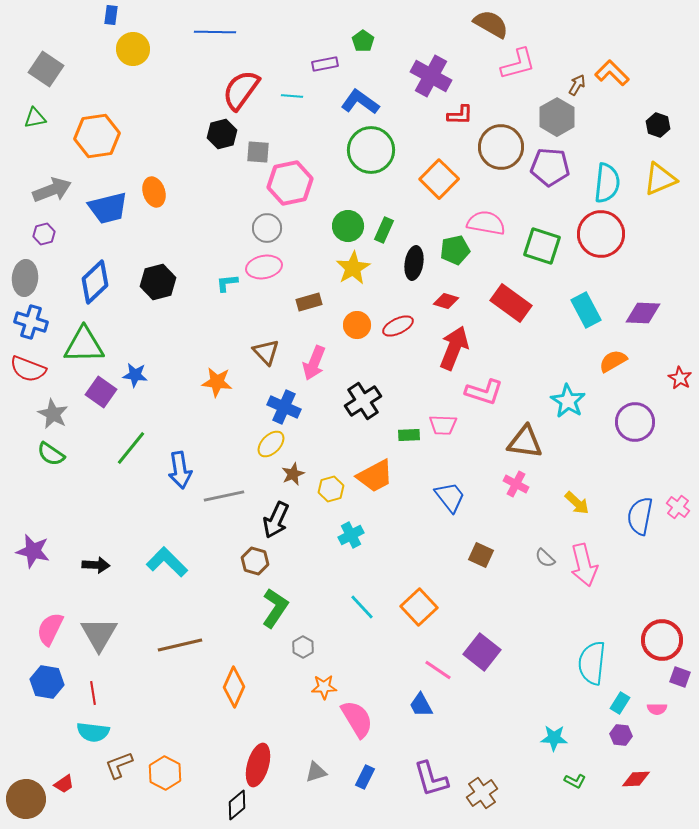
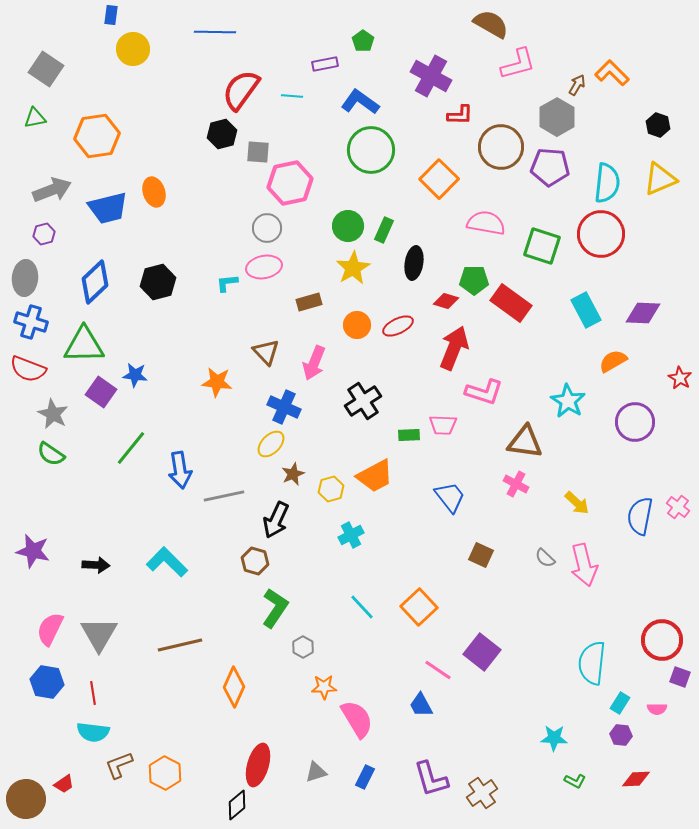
green pentagon at (455, 250): moved 19 px right, 30 px down; rotated 12 degrees clockwise
